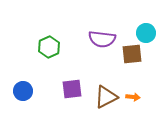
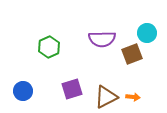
cyan circle: moved 1 px right
purple semicircle: rotated 8 degrees counterclockwise
brown square: rotated 15 degrees counterclockwise
purple square: rotated 10 degrees counterclockwise
